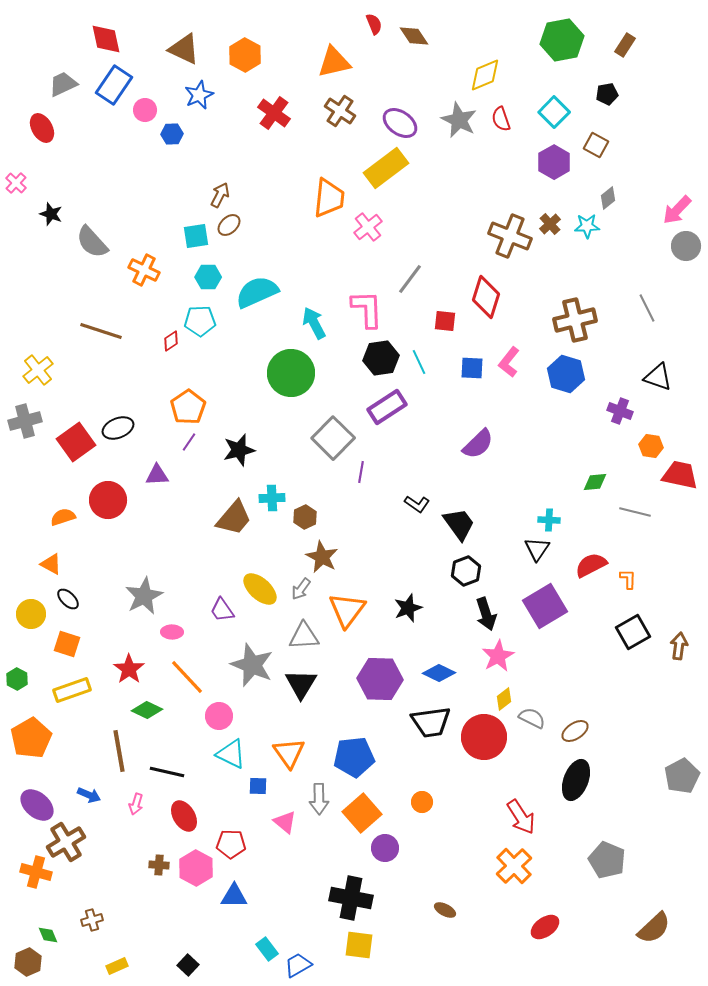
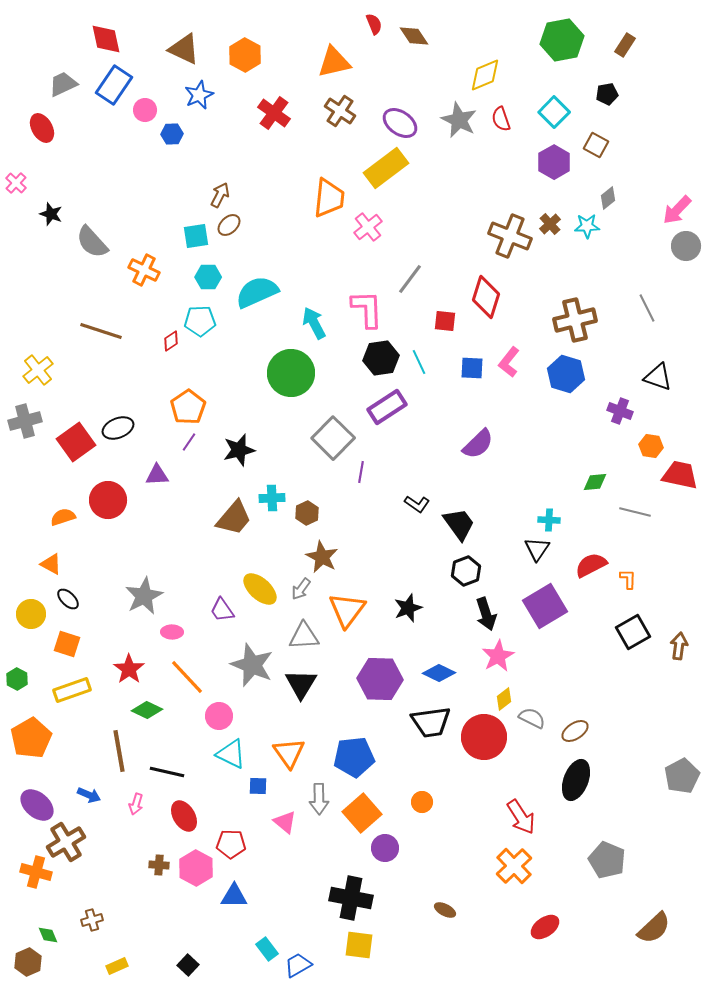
brown hexagon at (305, 517): moved 2 px right, 4 px up
